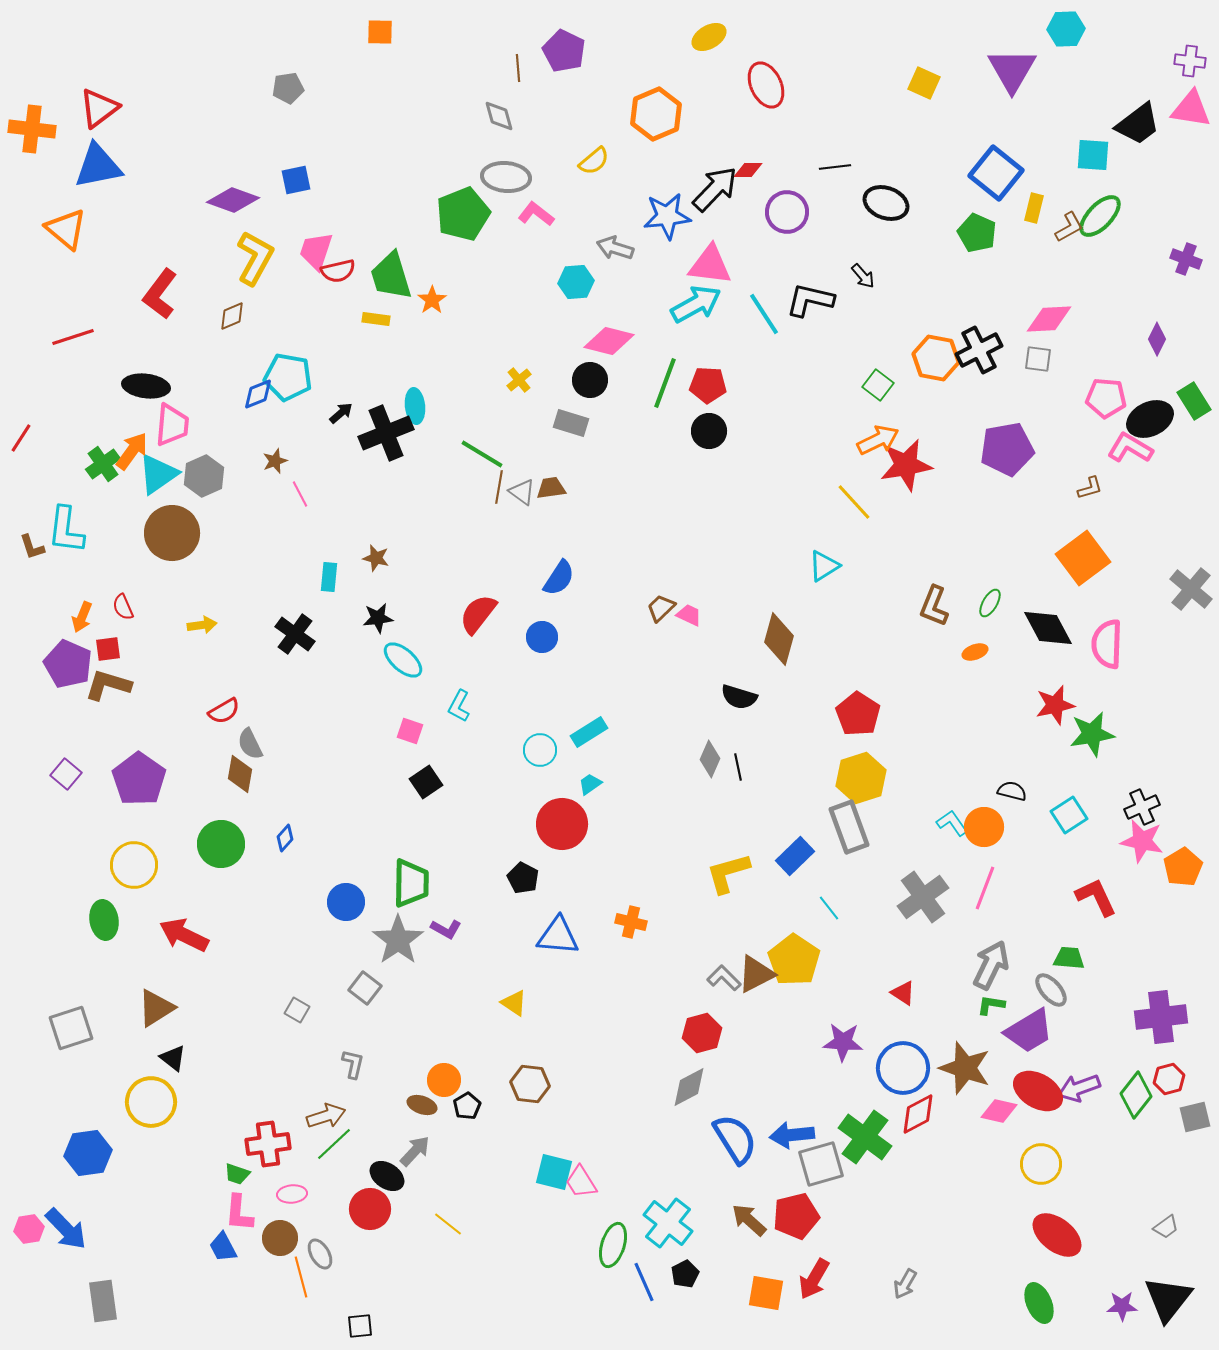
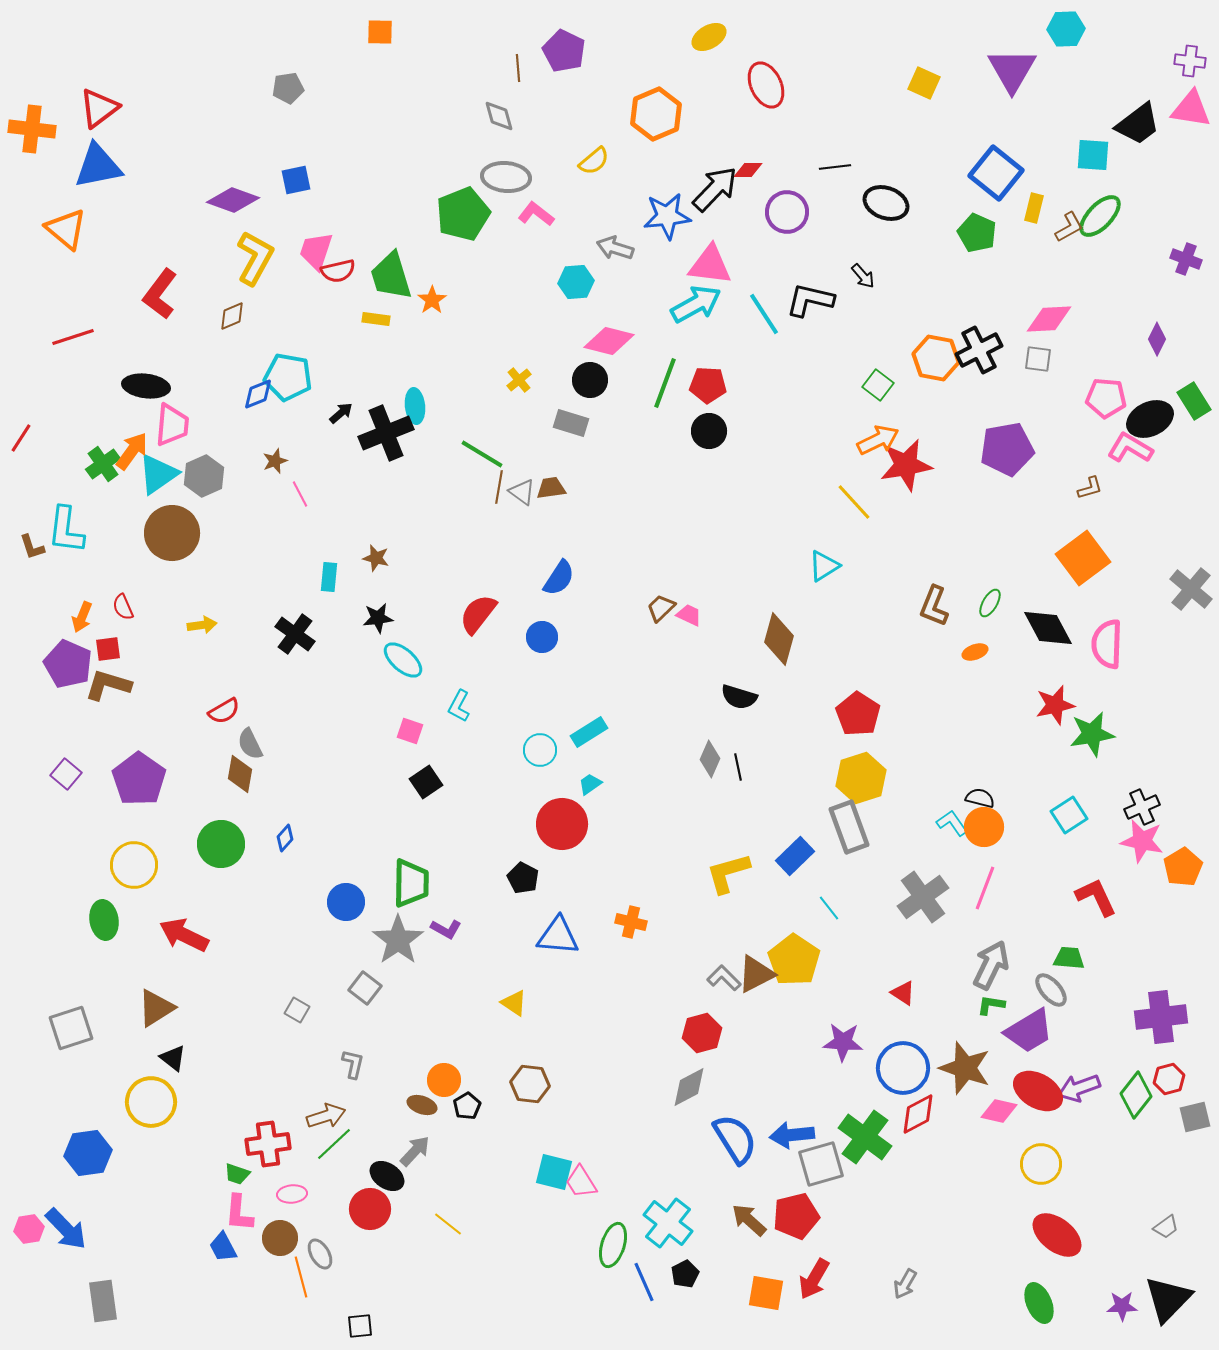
black semicircle at (1012, 791): moved 32 px left, 7 px down
black triangle at (1168, 1299): rotated 6 degrees clockwise
